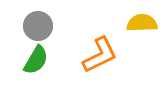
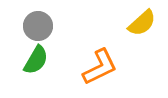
yellow semicircle: rotated 140 degrees clockwise
orange L-shape: moved 12 px down
